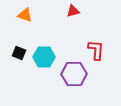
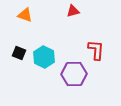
cyan hexagon: rotated 25 degrees clockwise
